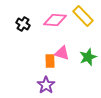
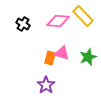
pink diamond: moved 3 px right, 1 px down
orange rectangle: moved 3 px up; rotated 16 degrees clockwise
